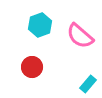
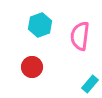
pink semicircle: rotated 56 degrees clockwise
cyan rectangle: moved 2 px right
